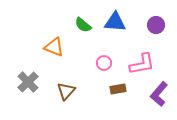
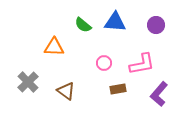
orange triangle: rotated 20 degrees counterclockwise
brown triangle: rotated 36 degrees counterclockwise
